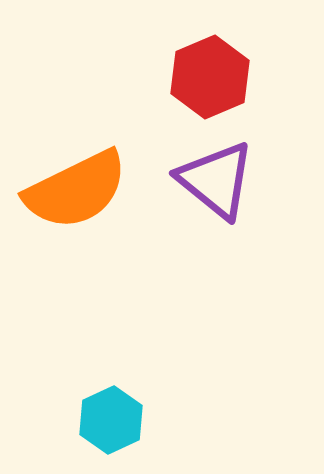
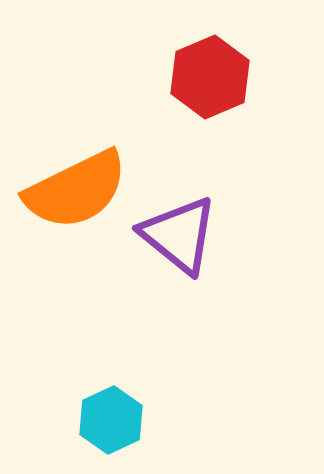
purple triangle: moved 37 px left, 55 px down
